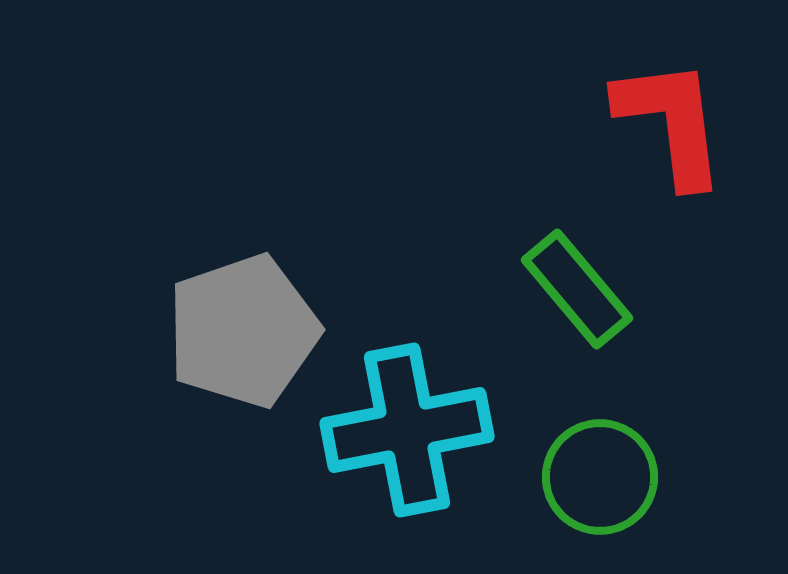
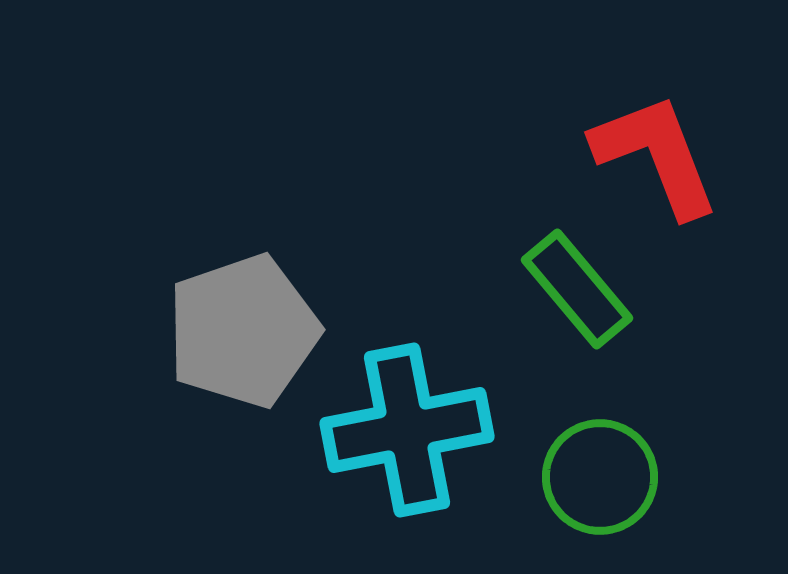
red L-shape: moved 15 px left, 33 px down; rotated 14 degrees counterclockwise
